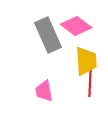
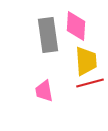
pink diamond: rotated 56 degrees clockwise
gray rectangle: rotated 16 degrees clockwise
red line: rotated 72 degrees clockwise
